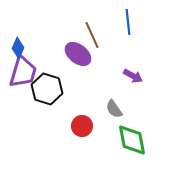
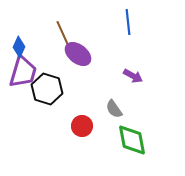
brown line: moved 29 px left, 1 px up
blue diamond: moved 1 px right, 1 px up
